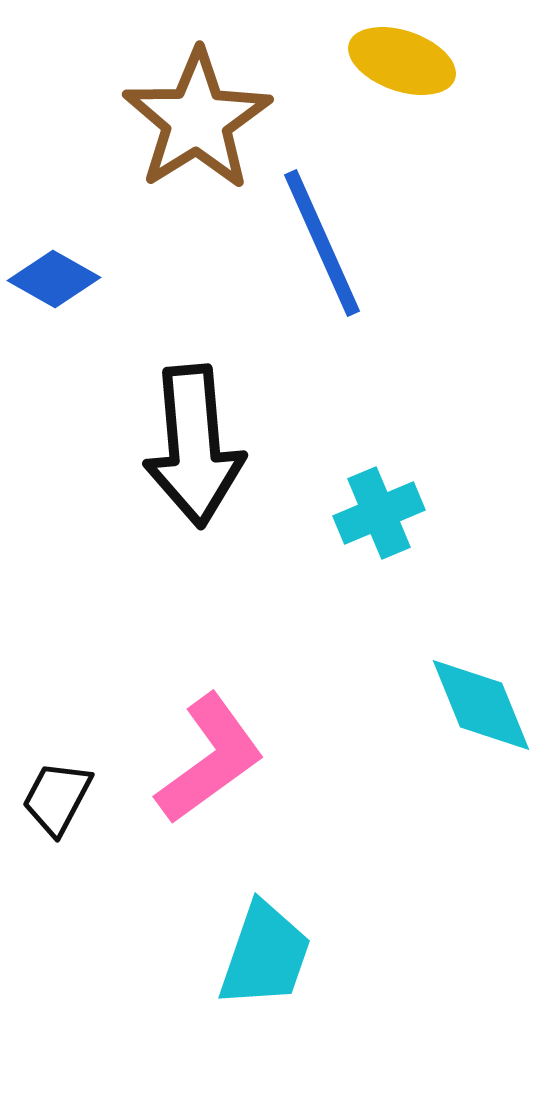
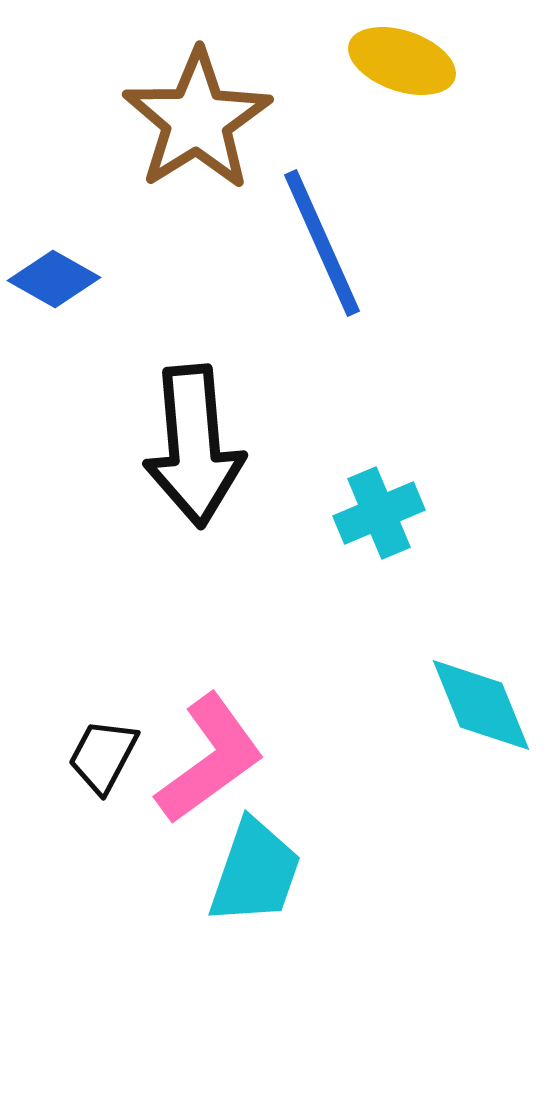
black trapezoid: moved 46 px right, 42 px up
cyan trapezoid: moved 10 px left, 83 px up
